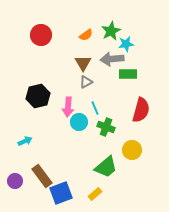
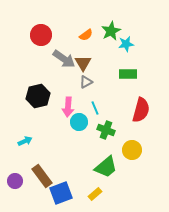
gray arrow: moved 48 px left; rotated 140 degrees counterclockwise
green cross: moved 3 px down
